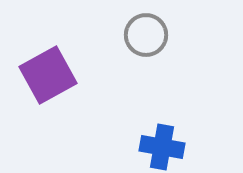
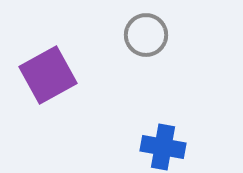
blue cross: moved 1 px right
